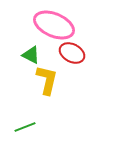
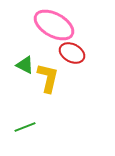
pink ellipse: rotated 6 degrees clockwise
green triangle: moved 6 px left, 10 px down
yellow L-shape: moved 1 px right, 2 px up
